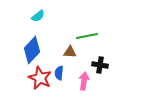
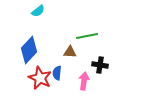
cyan semicircle: moved 5 px up
blue diamond: moved 3 px left
blue semicircle: moved 2 px left
